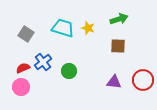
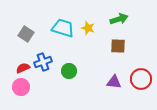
blue cross: rotated 18 degrees clockwise
red circle: moved 2 px left, 1 px up
